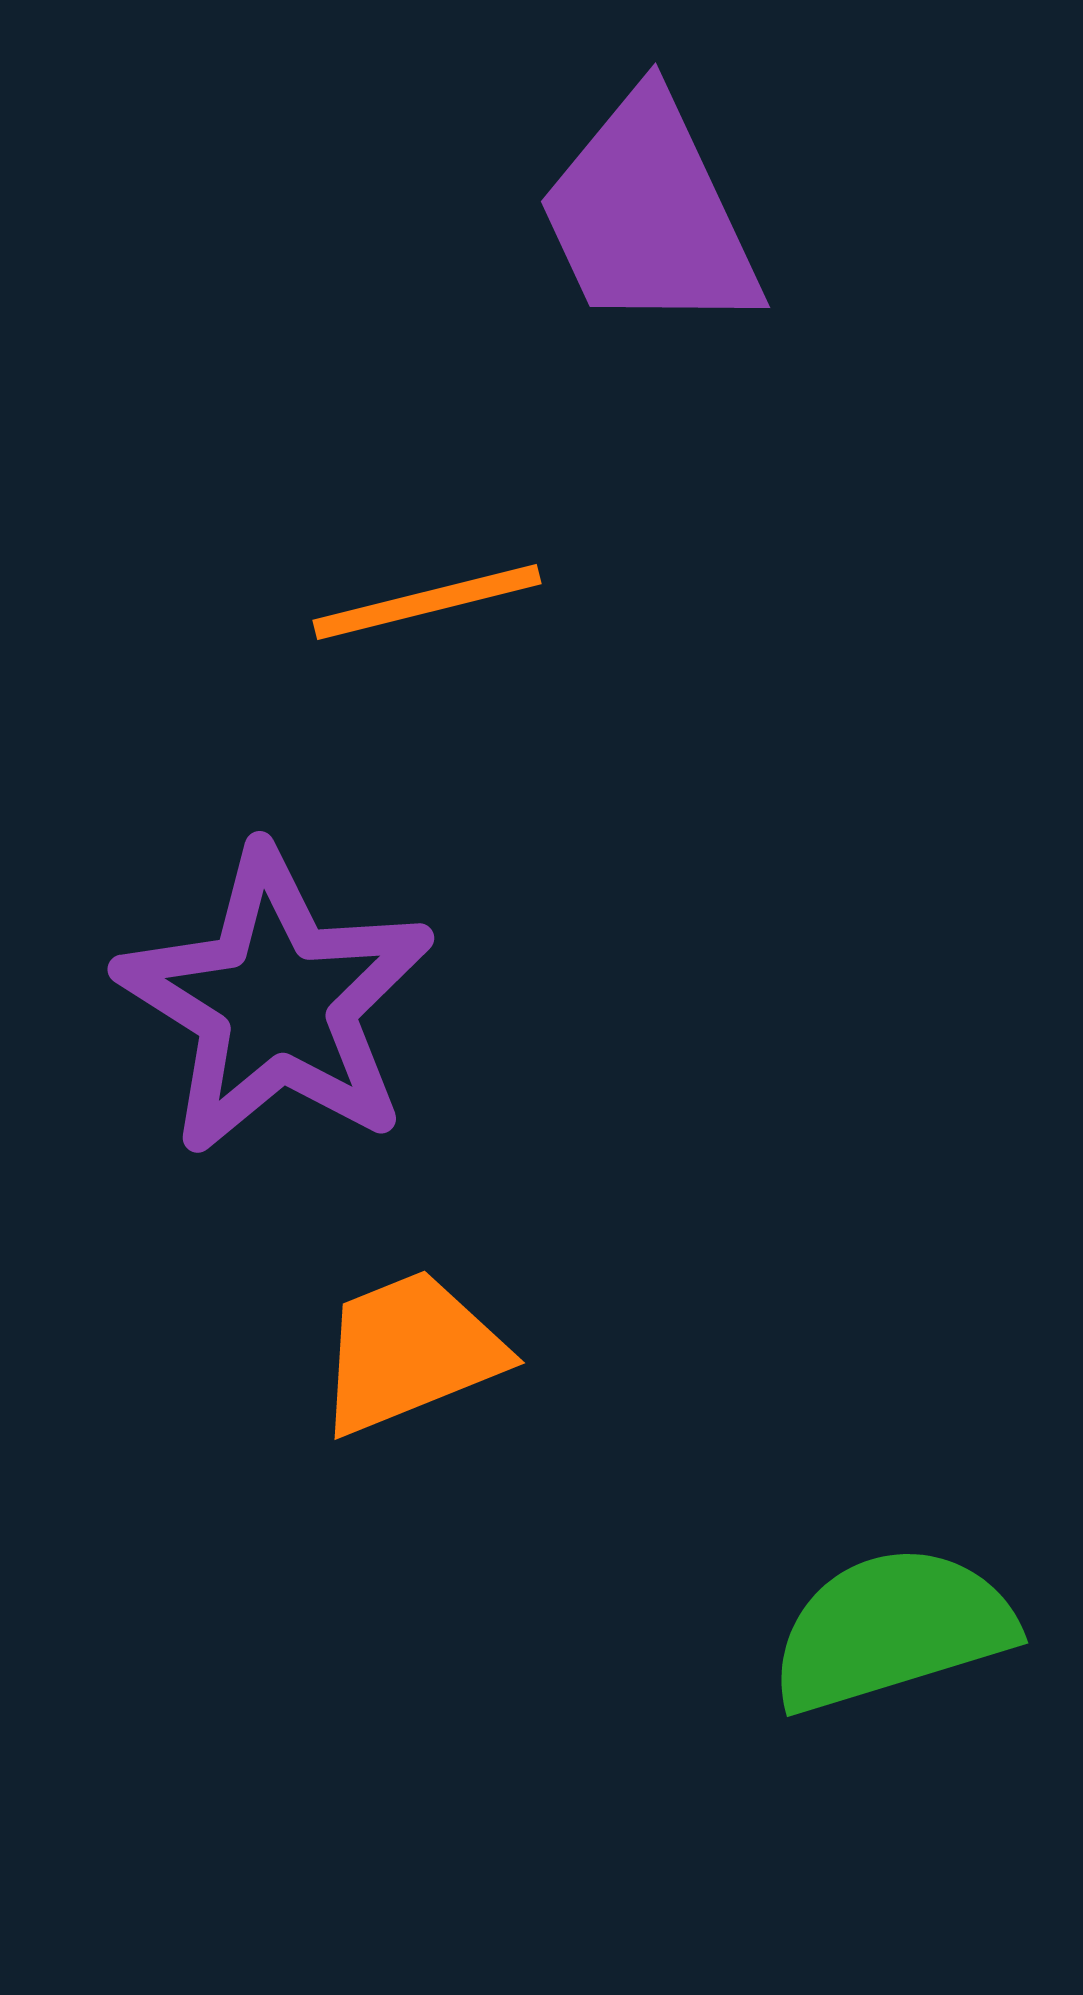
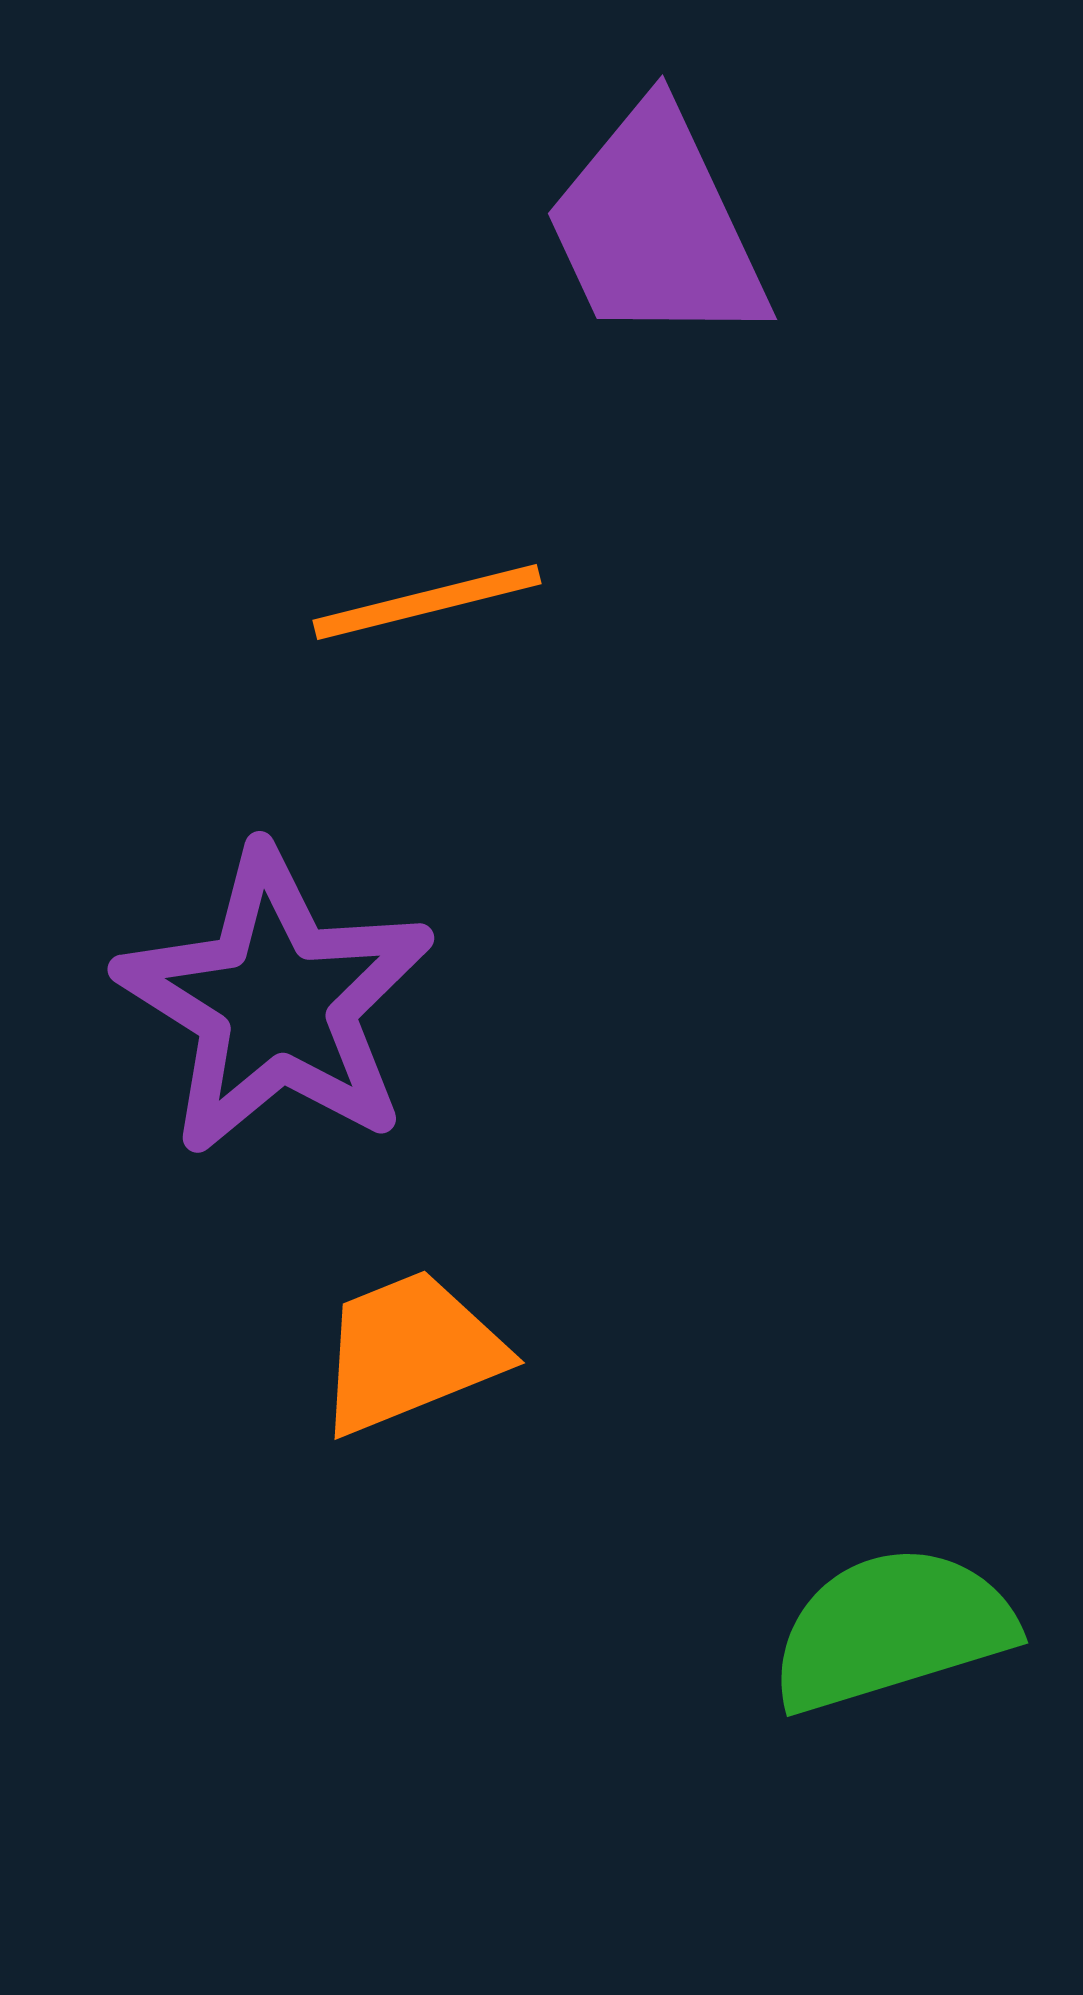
purple trapezoid: moved 7 px right, 12 px down
